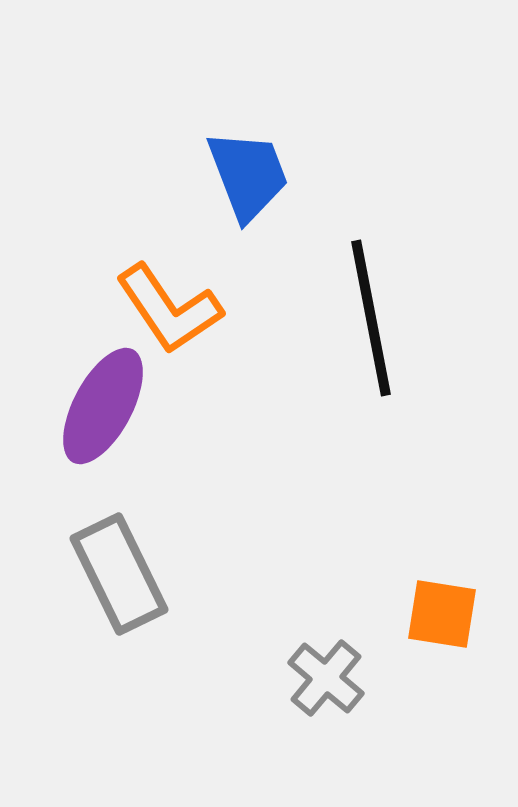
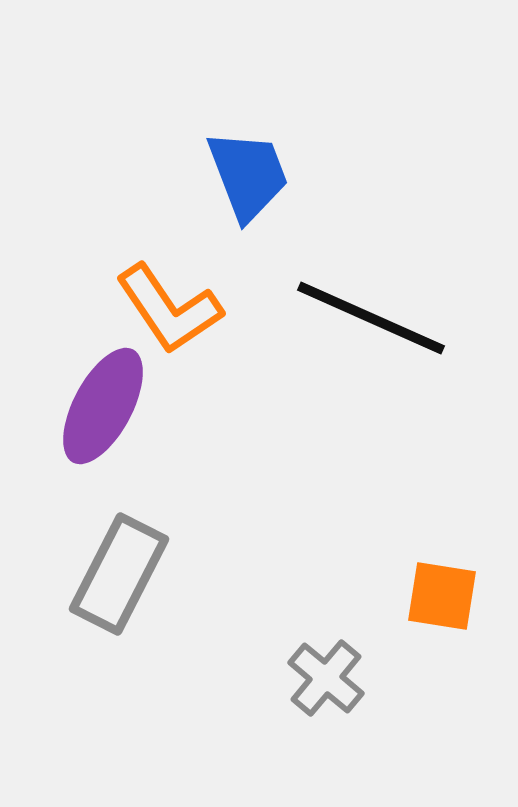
black line: rotated 55 degrees counterclockwise
gray rectangle: rotated 53 degrees clockwise
orange square: moved 18 px up
